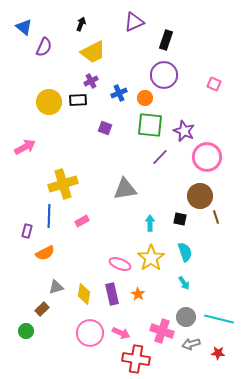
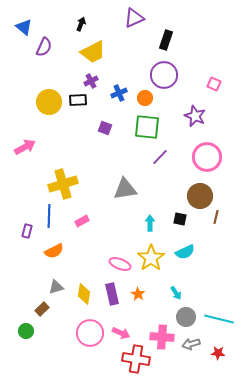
purple triangle at (134, 22): moved 4 px up
green square at (150, 125): moved 3 px left, 2 px down
purple star at (184, 131): moved 11 px right, 15 px up
brown line at (216, 217): rotated 32 degrees clockwise
cyan semicircle at (185, 252): rotated 84 degrees clockwise
orange semicircle at (45, 253): moved 9 px right, 2 px up
cyan arrow at (184, 283): moved 8 px left, 10 px down
pink cross at (162, 331): moved 6 px down; rotated 15 degrees counterclockwise
